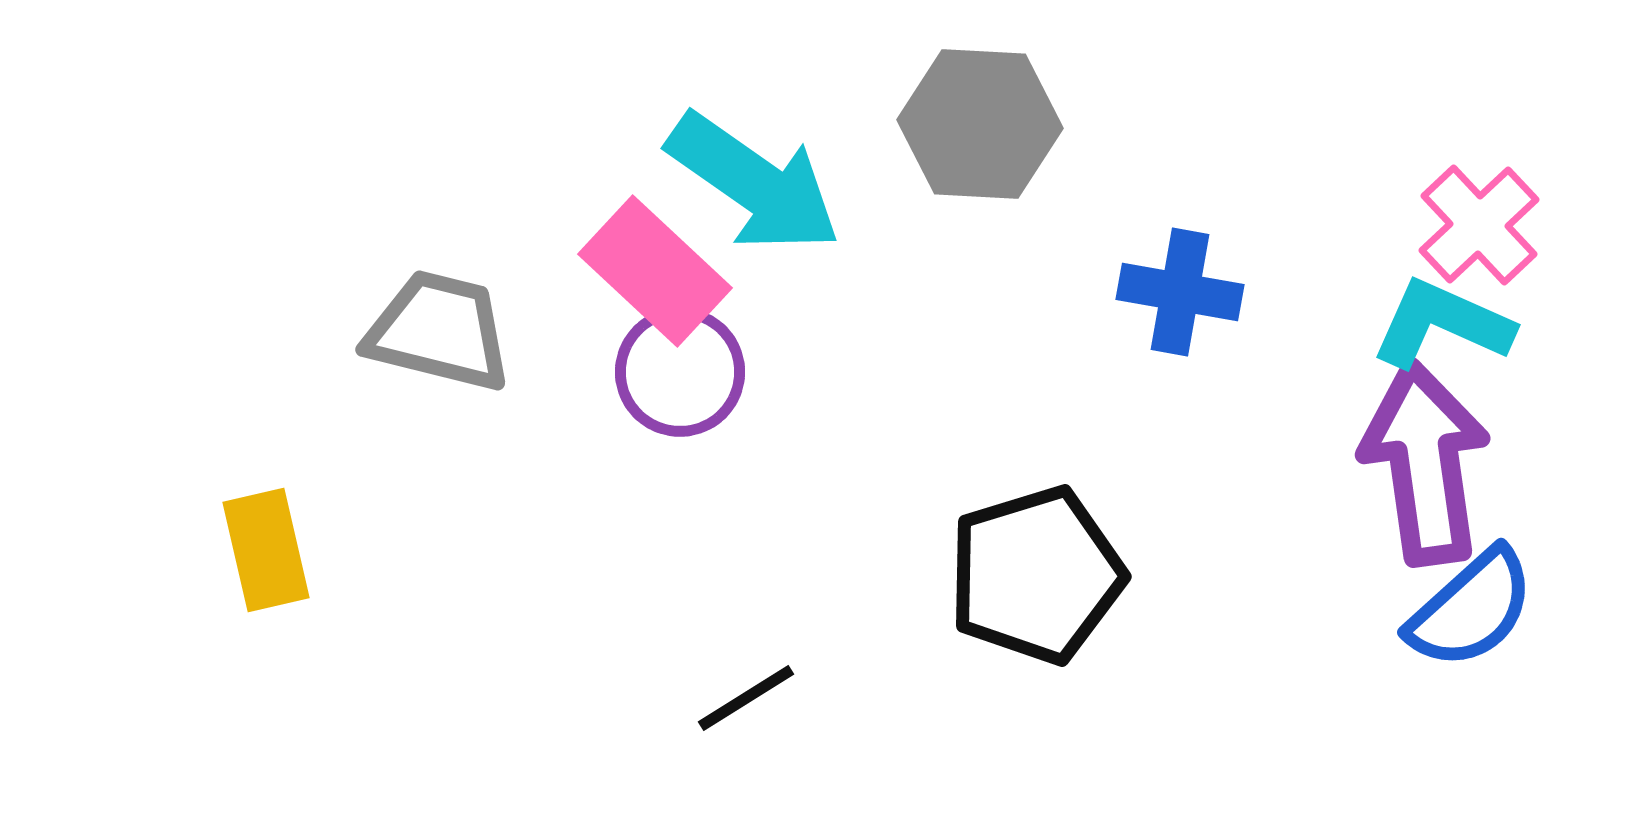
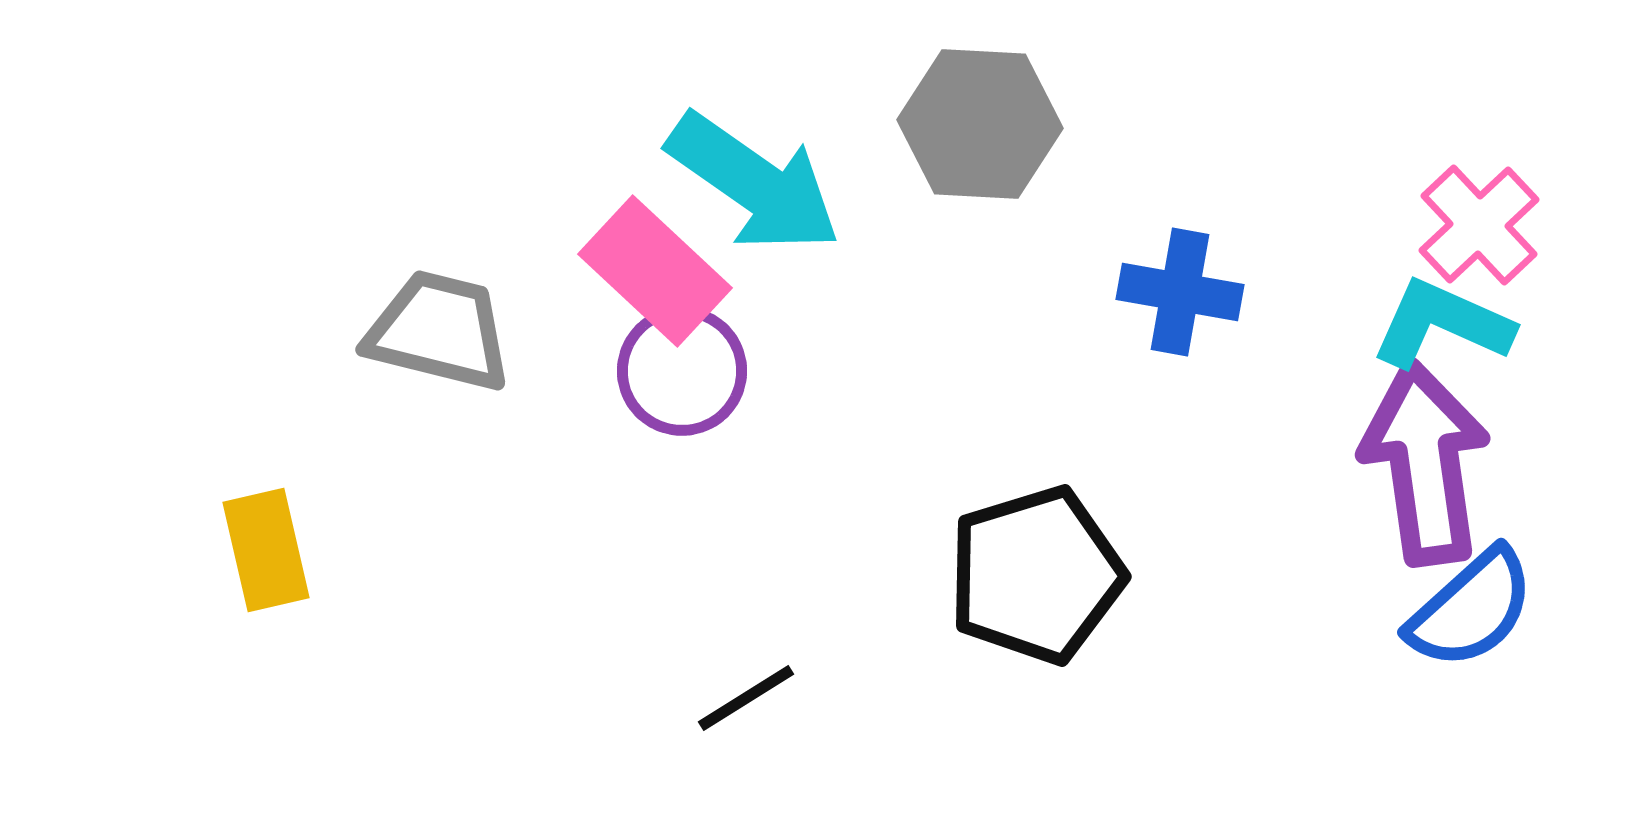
purple circle: moved 2 px right, 1 px up
